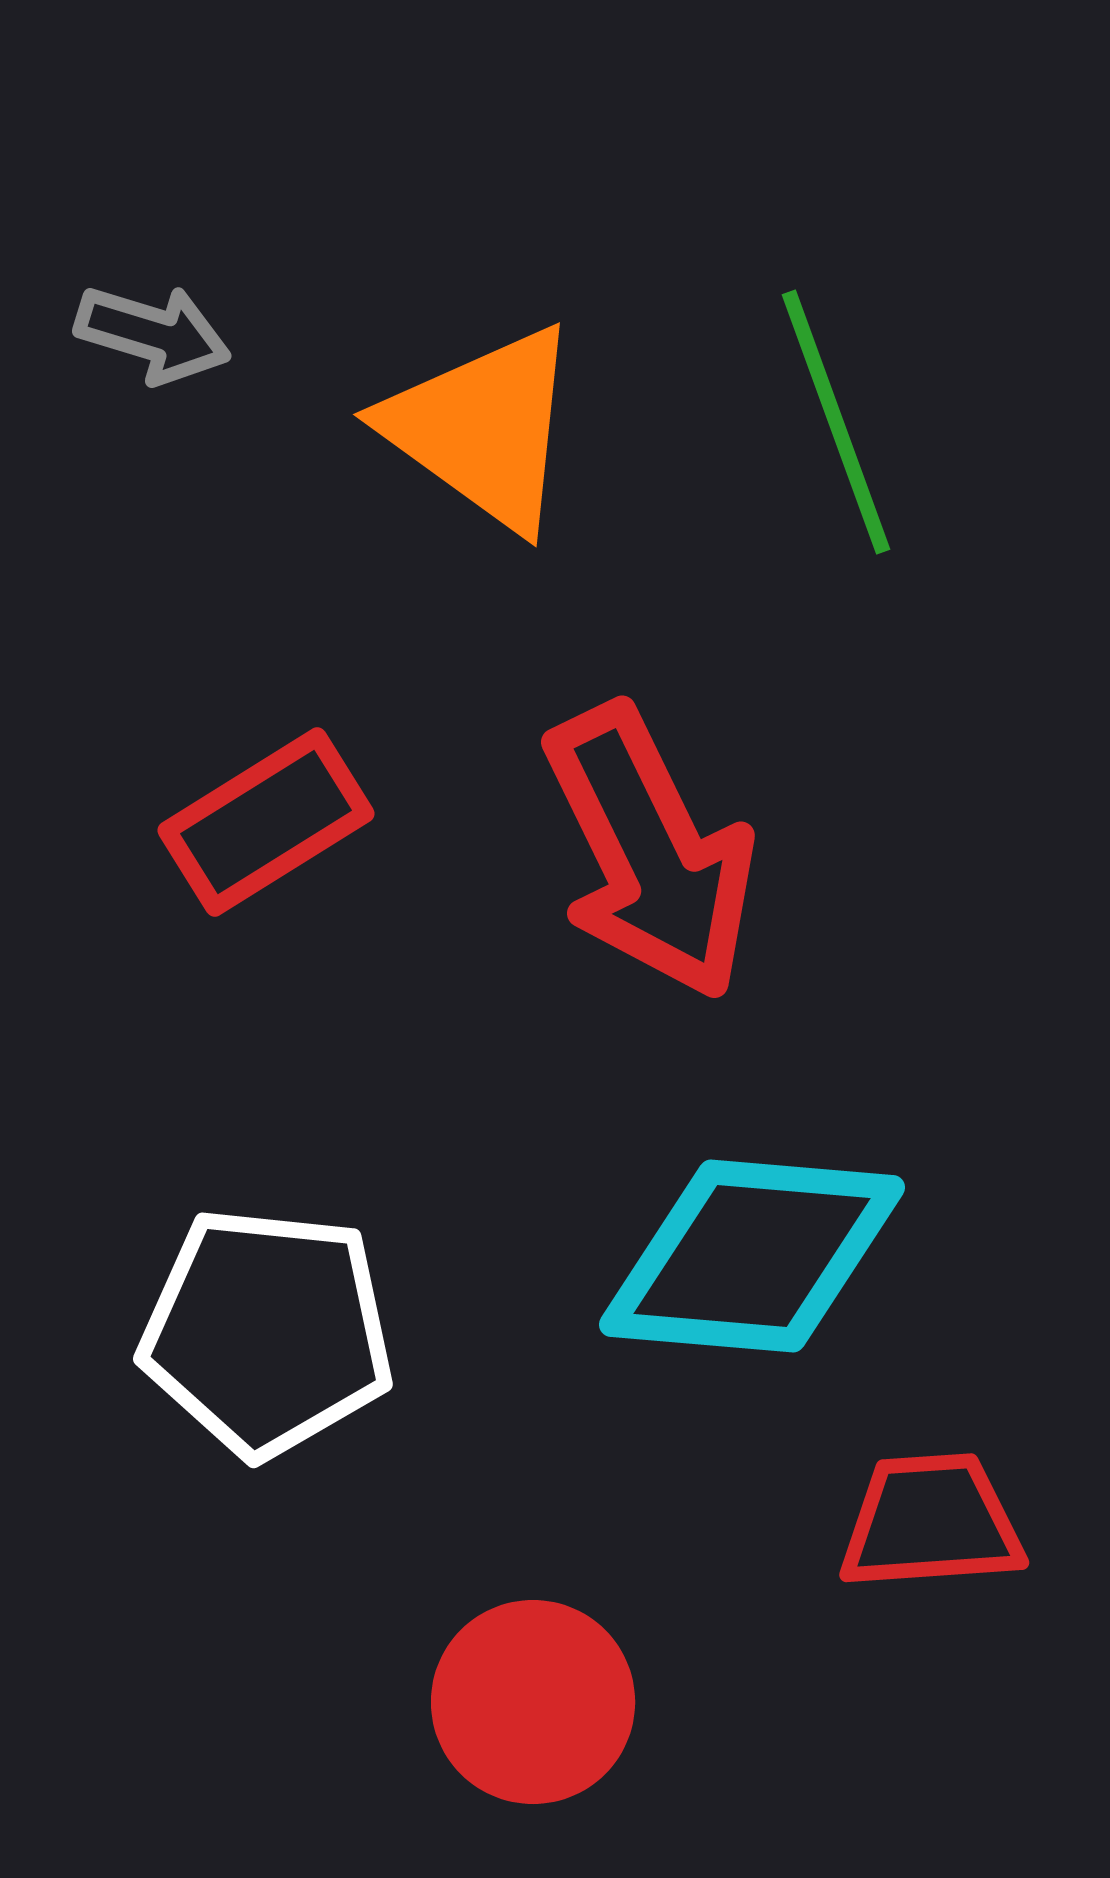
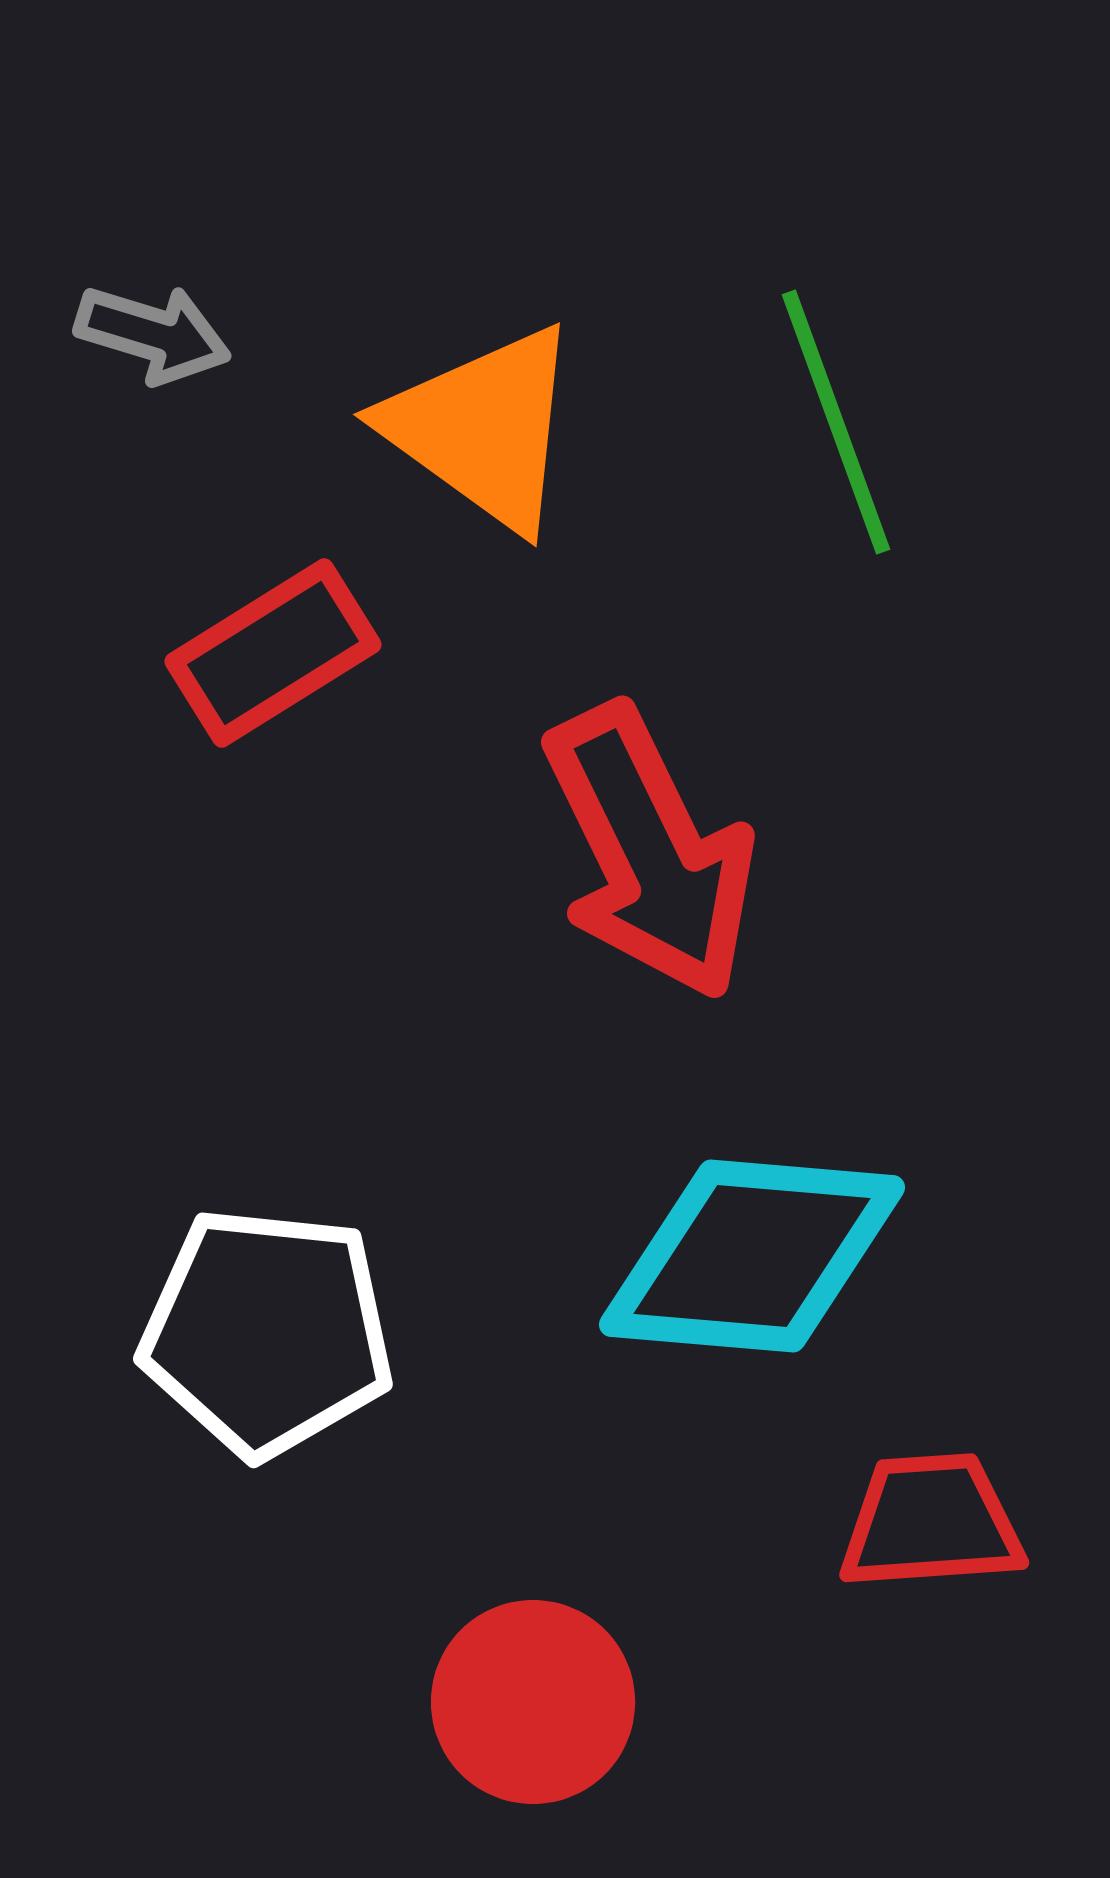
red rectangle: moved 7 px right, 169 px up
